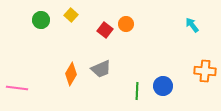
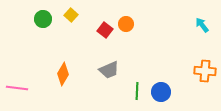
green circle: moved 2 px right, 1 px up
cyan arrow: moved 10 px right
gray trapezoid: moved 8 px right, 1 px down
orange diamond: moved 8 px left
blue circle: moved 2 px left, 6 px down
